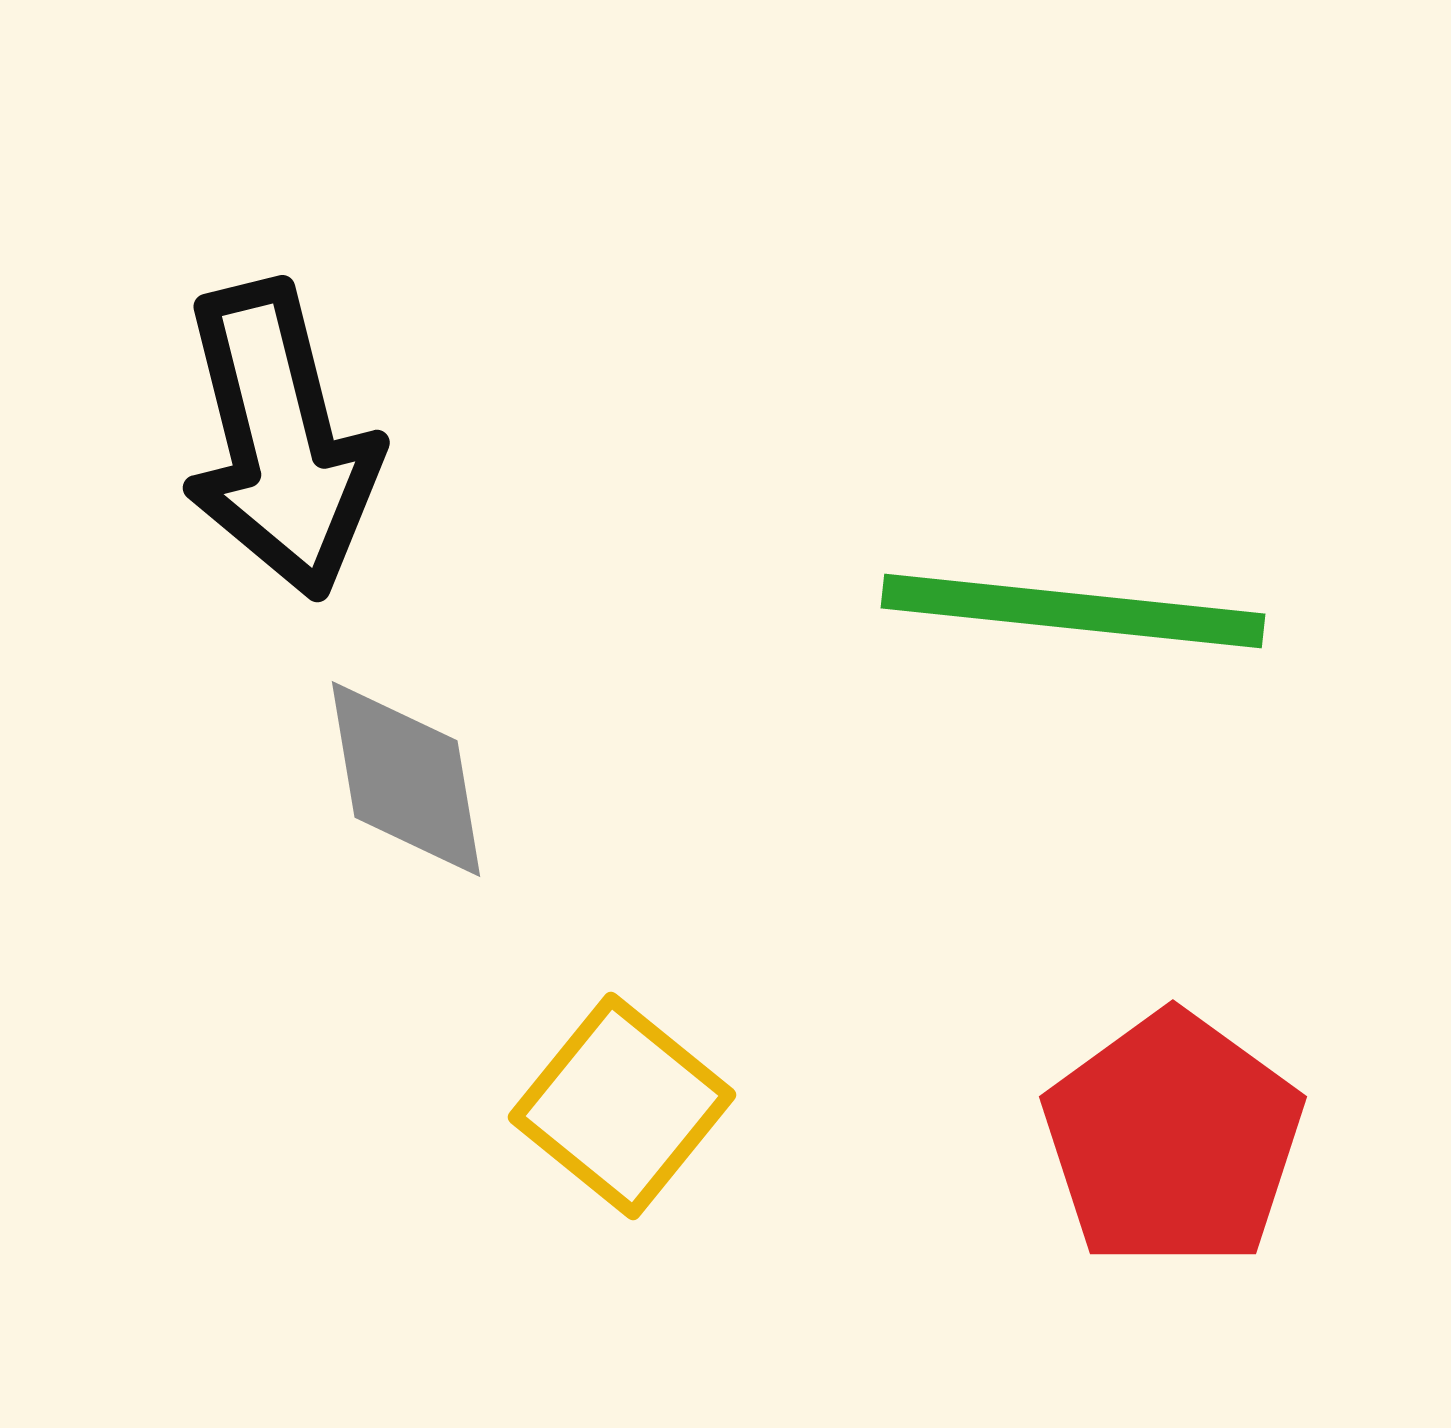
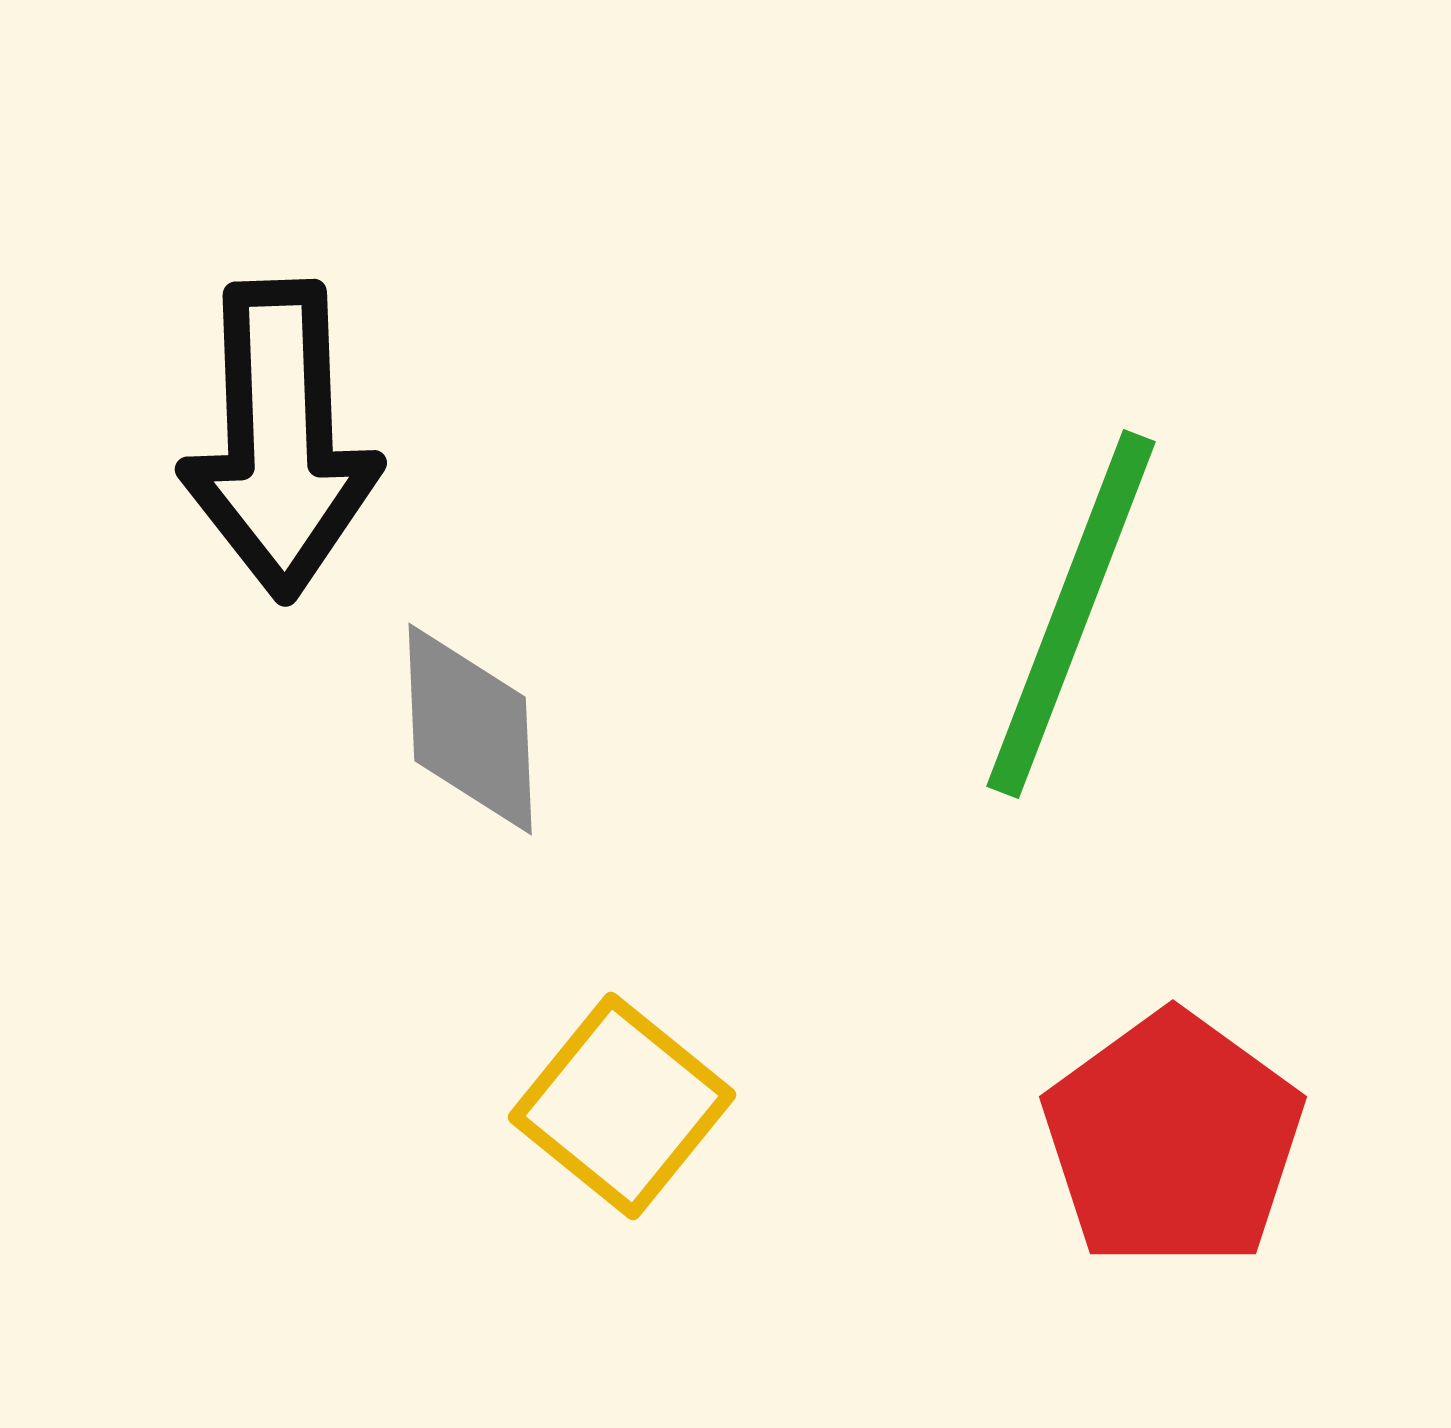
black arrow: rotated 12 degrees clockwise
green line: moved 2 px left, 3 px down; rotated 75 degrees counterclockwise
gray diamond: moved 64 px right, 50 px up; rotated 7 degrees clockwise
